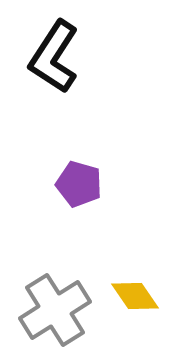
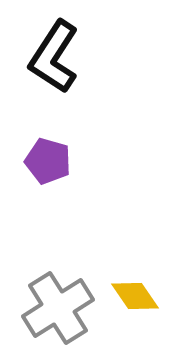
purple pentagon: moved 31 px left, 23 px up
gray cross: moved 3 px right, 2 px up
